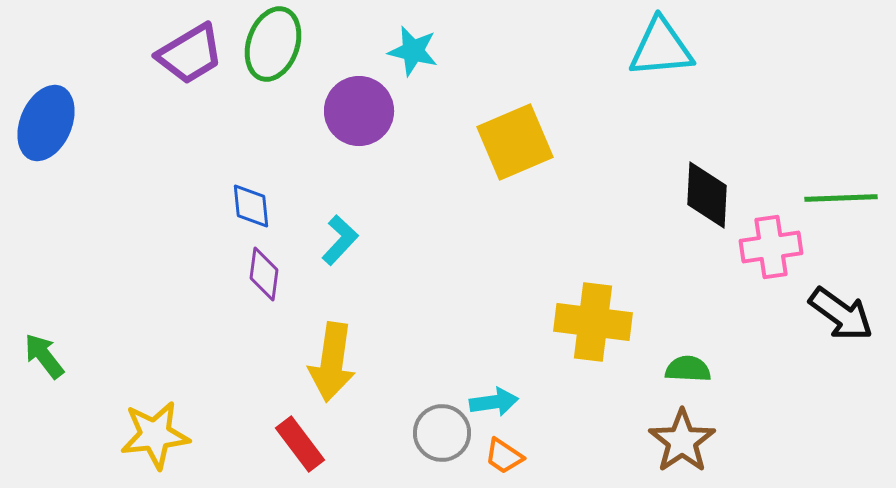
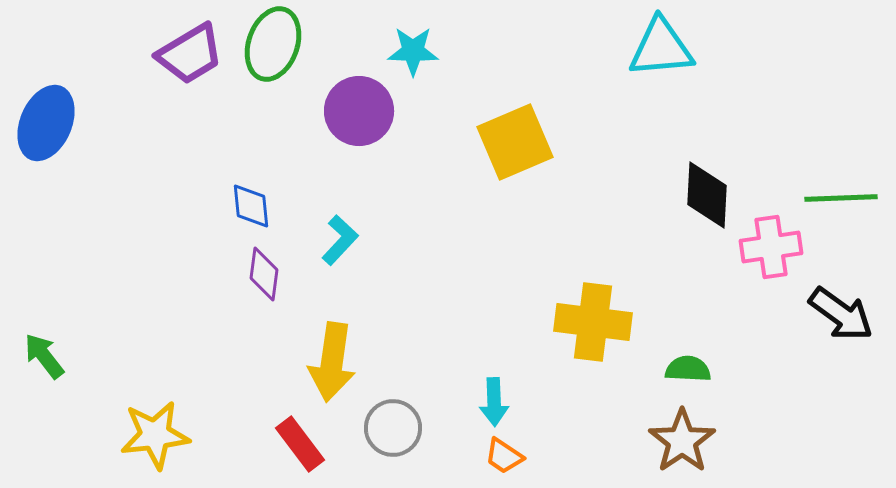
cyan star: rotated 12 degrees counterclockwise
cyan arrow: rotated 96 degrees clockwise
gray circle: moved 49 px left, 5 px up
